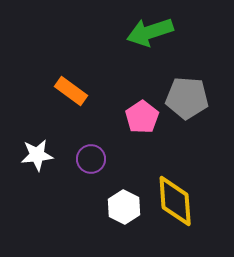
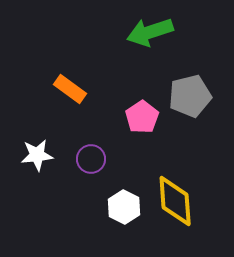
orange rectangle: moved 1 px left, 2 px up
gray pentagon: moved 3 px right, 2 px up; rotated 18 degrees counterclockwise
